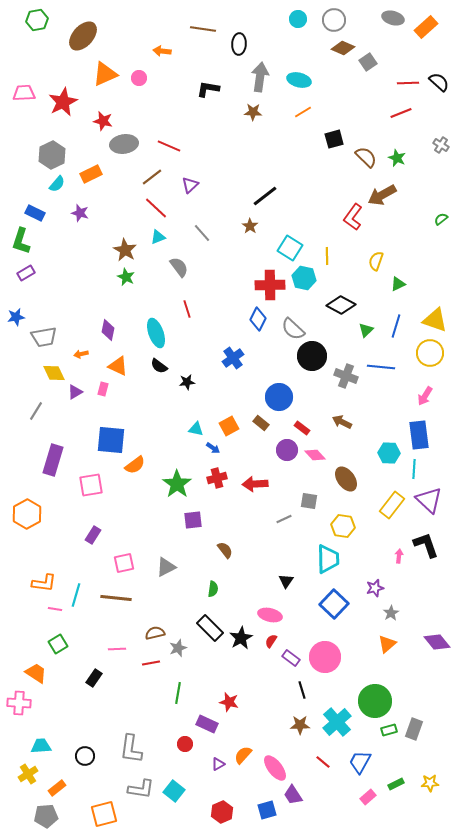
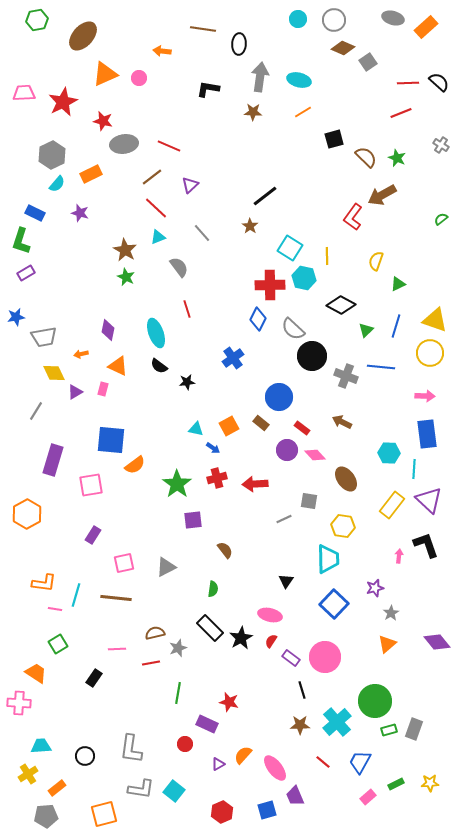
pink arrow at (425, 396): rotated 120 degrees counterclockwise
blue rectangle at (419, 435): moved 8 px right, 1 px up
purple trapezoid at (293, 795): moved 2 px right, 1 px down; rotated 10 degrees clockwise
